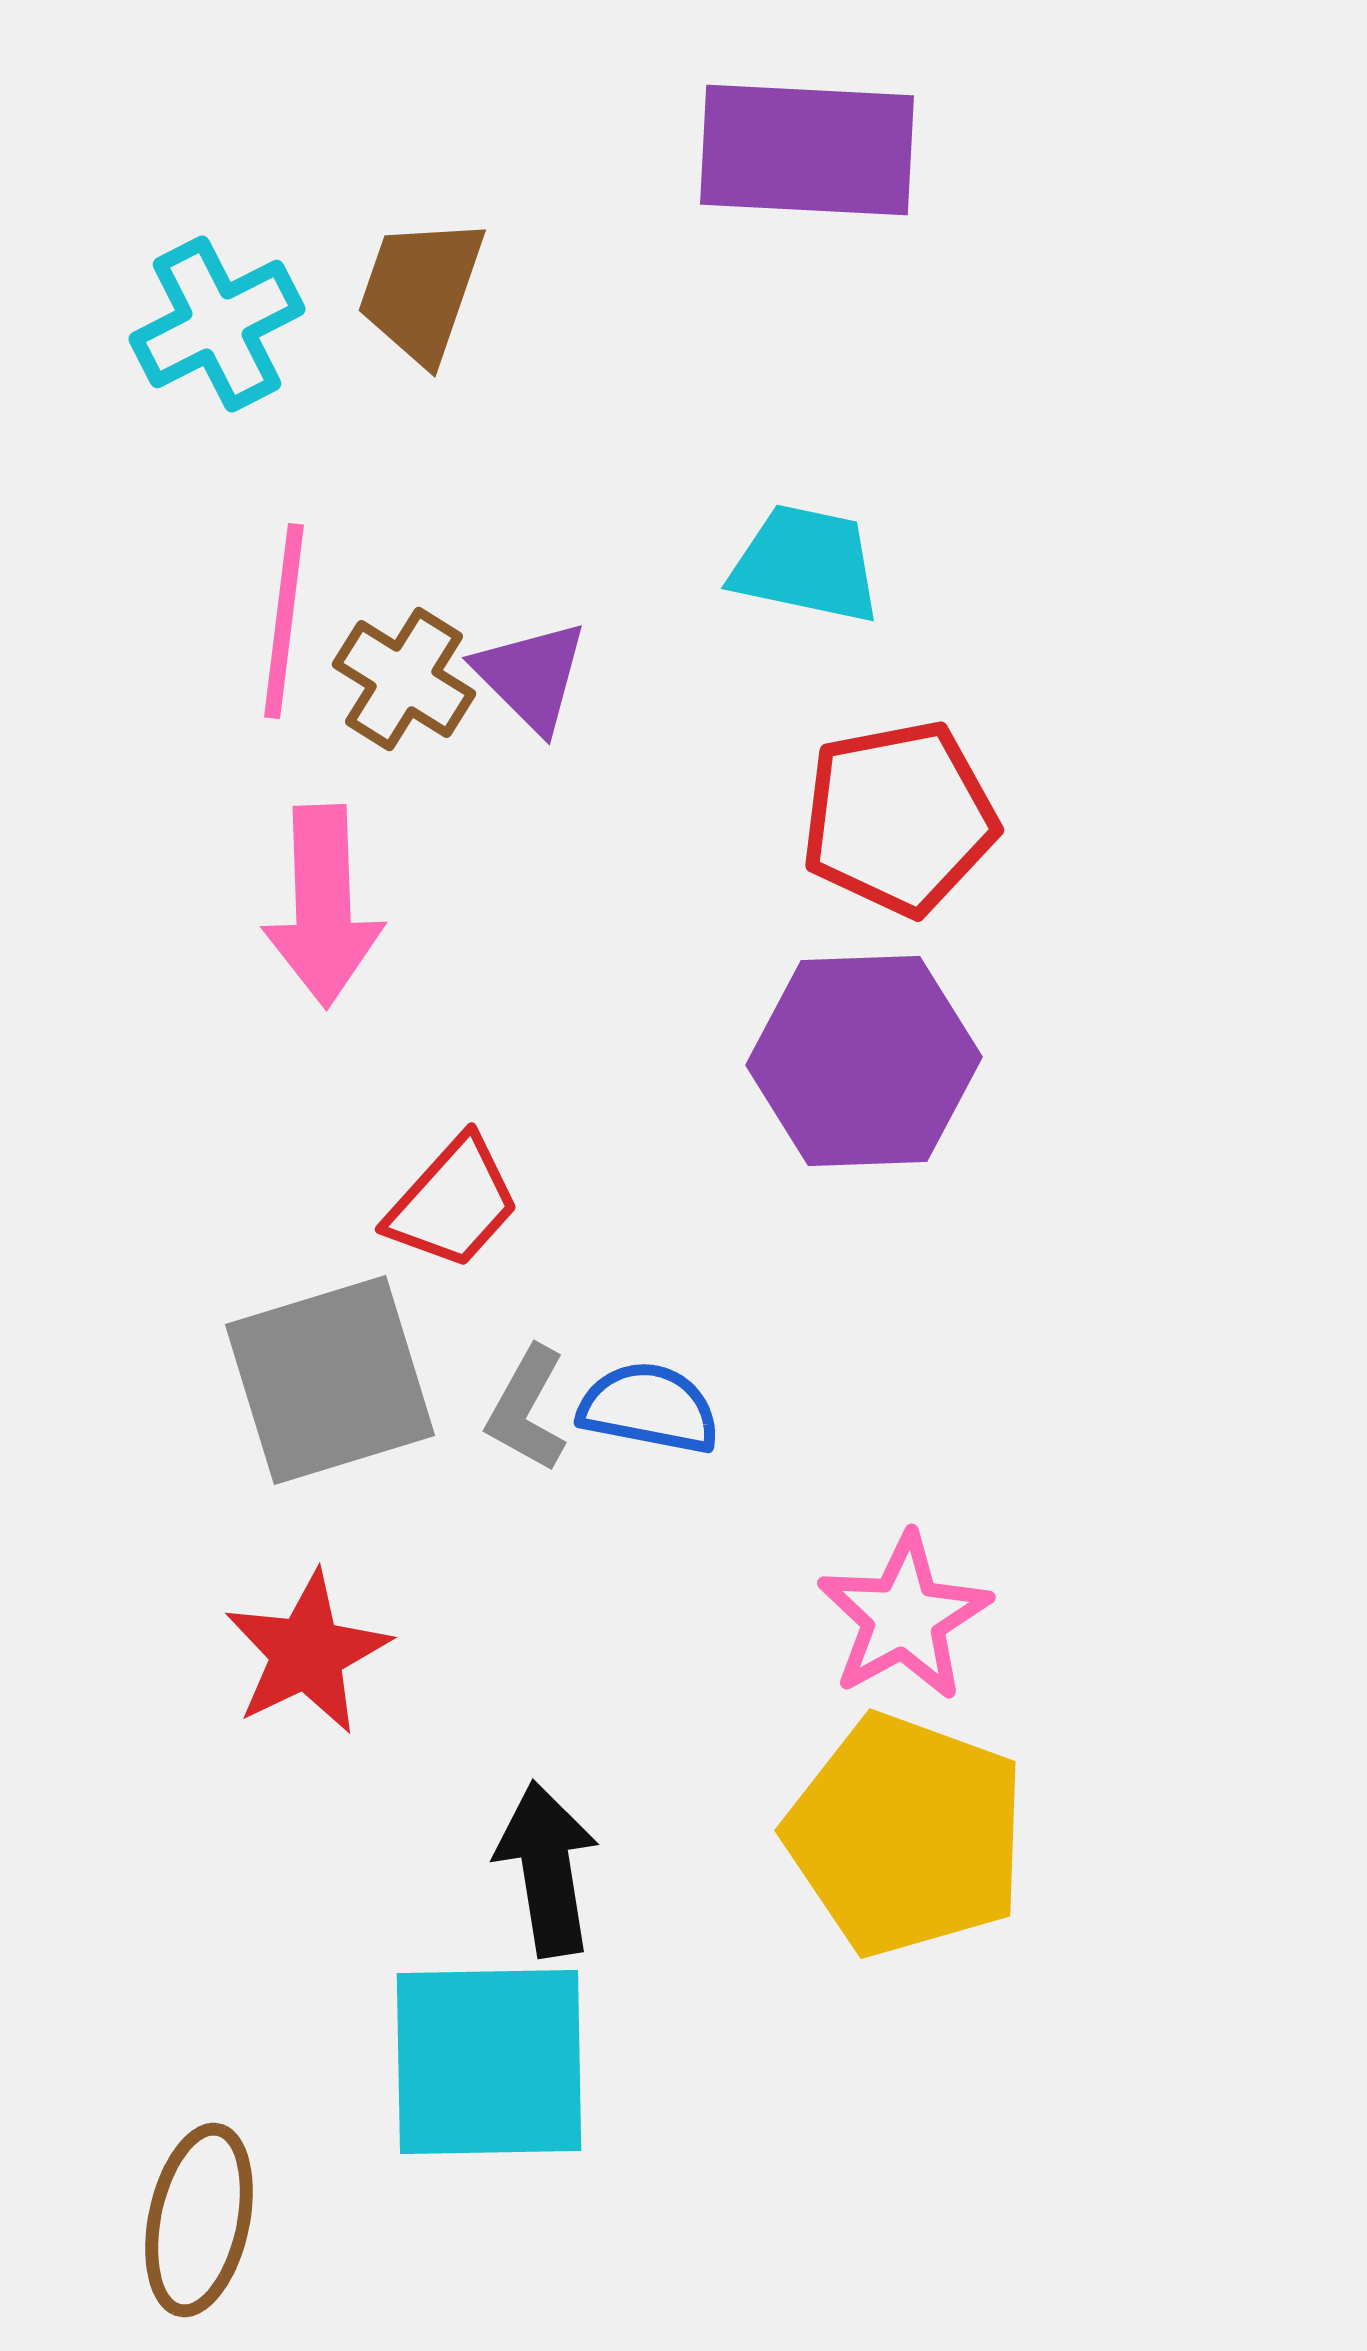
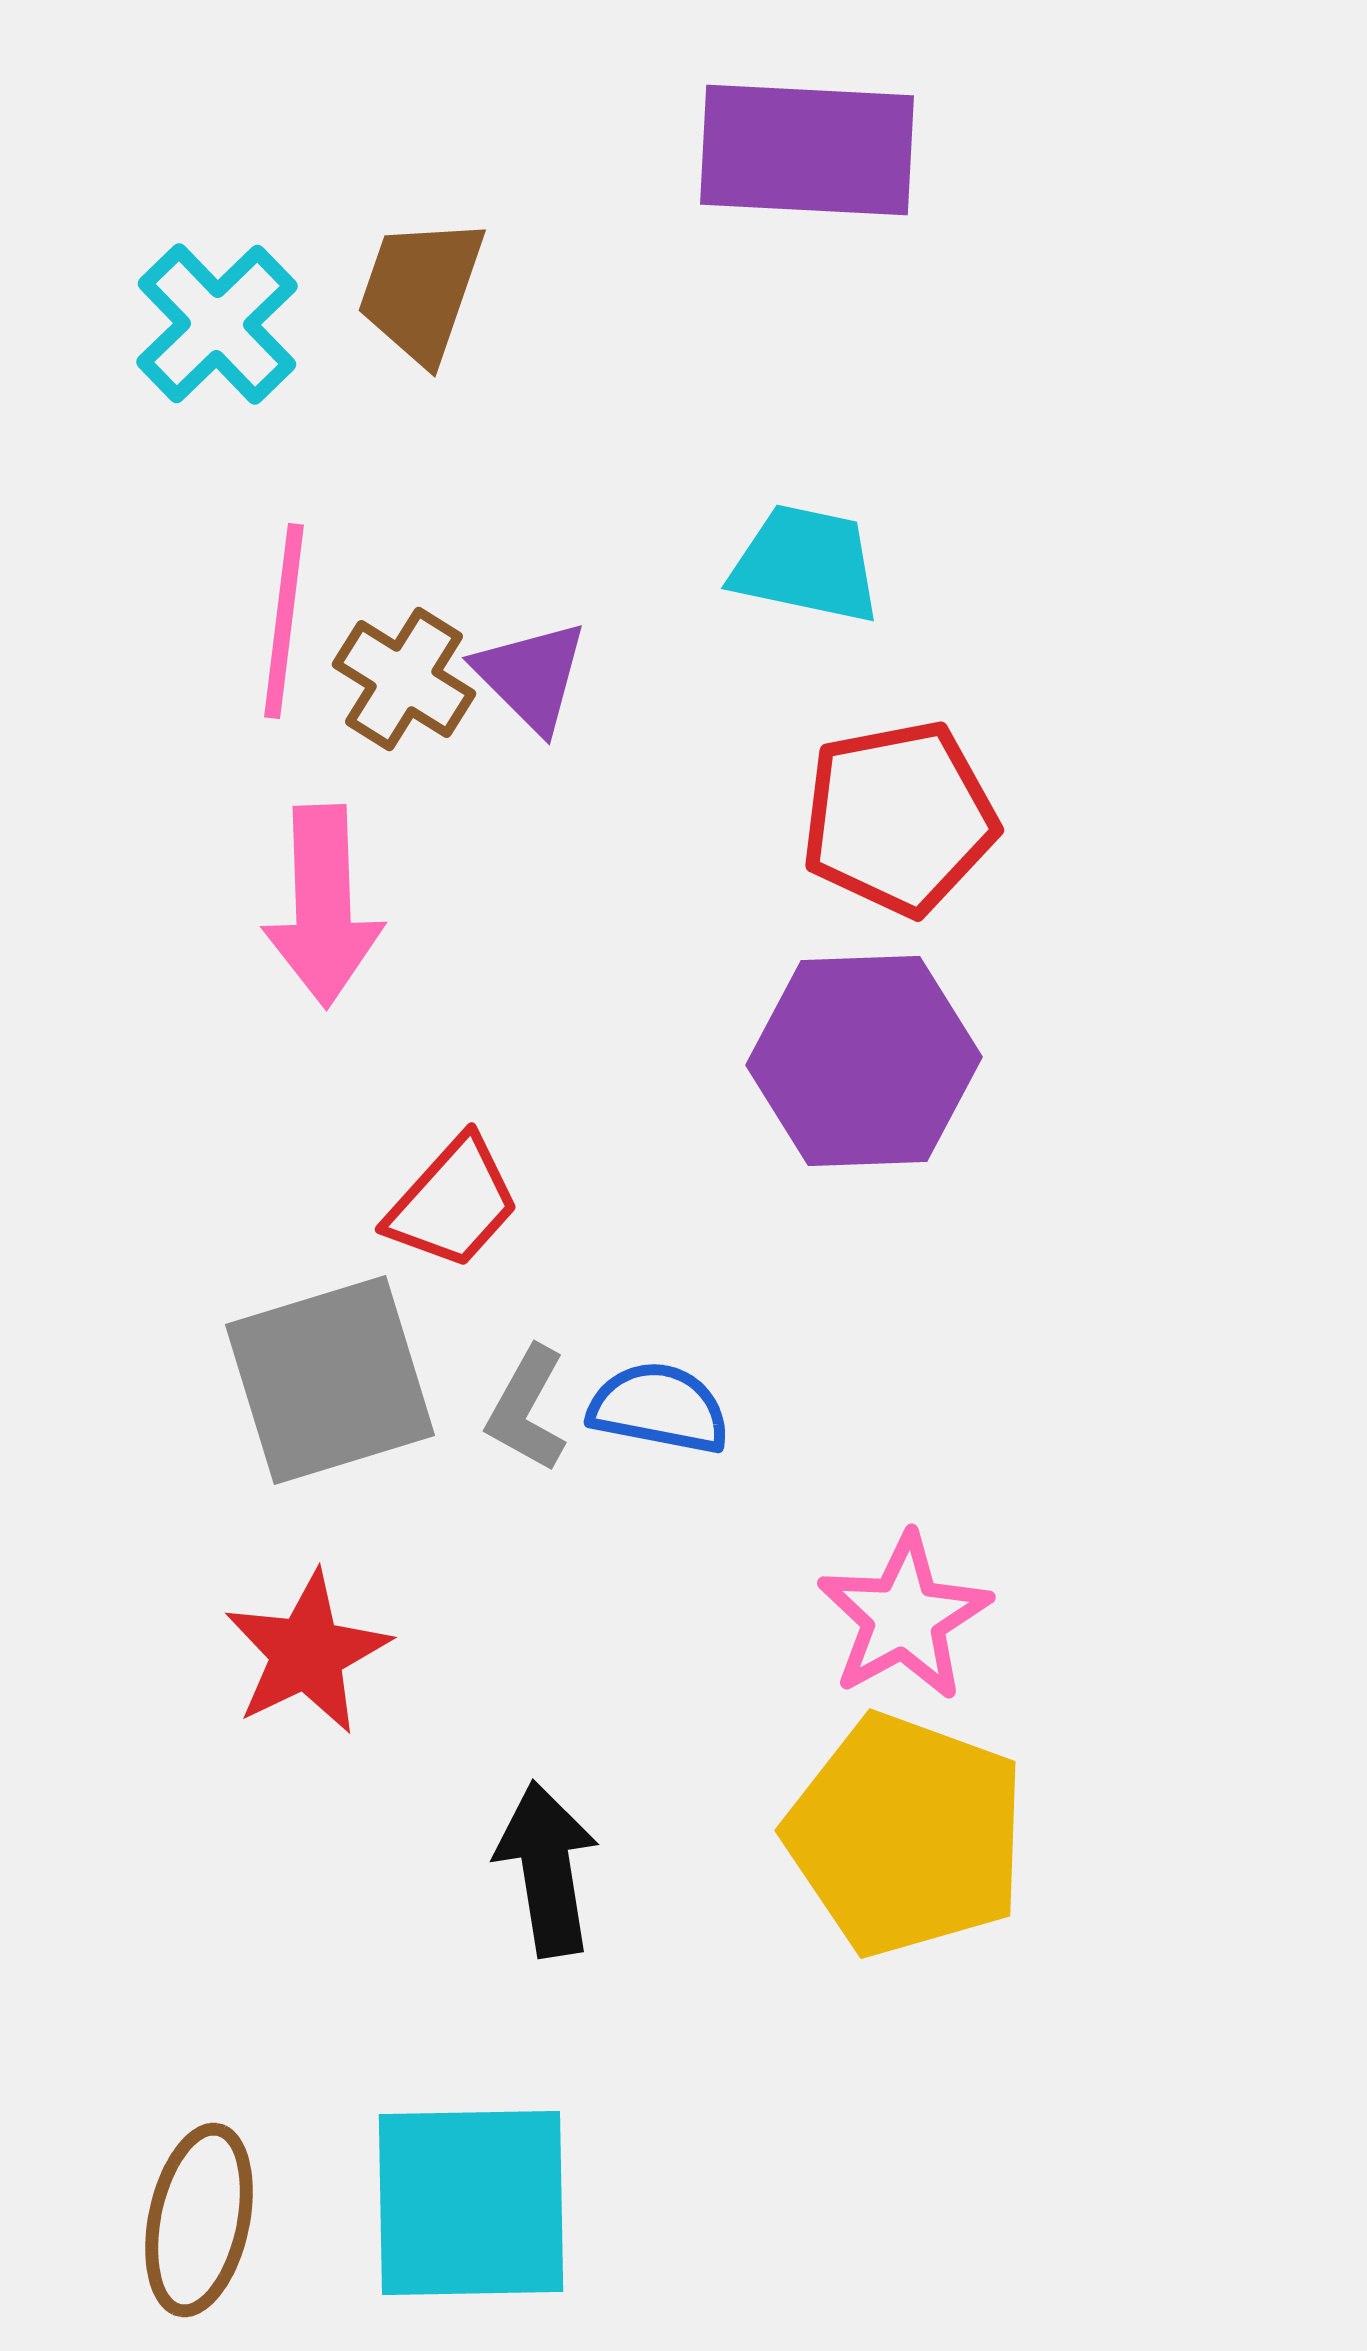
cyan cross: rotated 17 degrees counterclockwise
blue semicircle: moved 10 px right
cyan square: moved 18 px left, 141 px down
